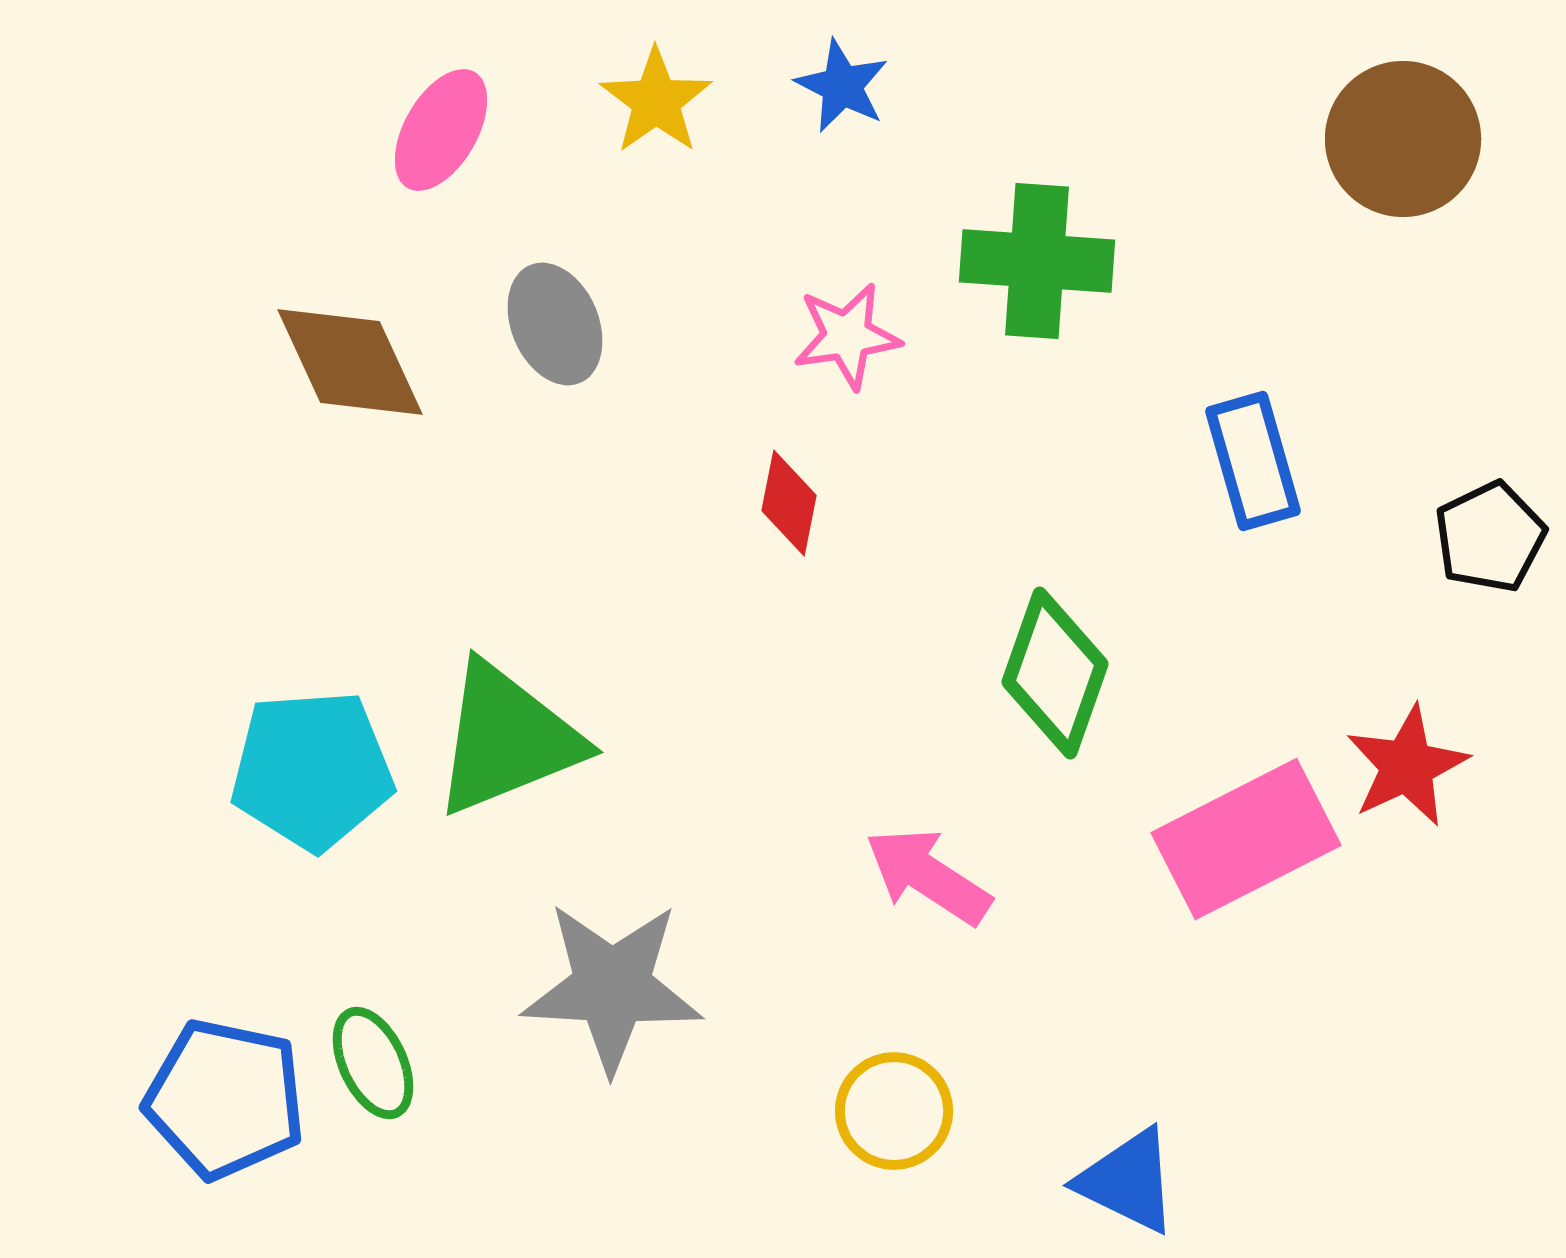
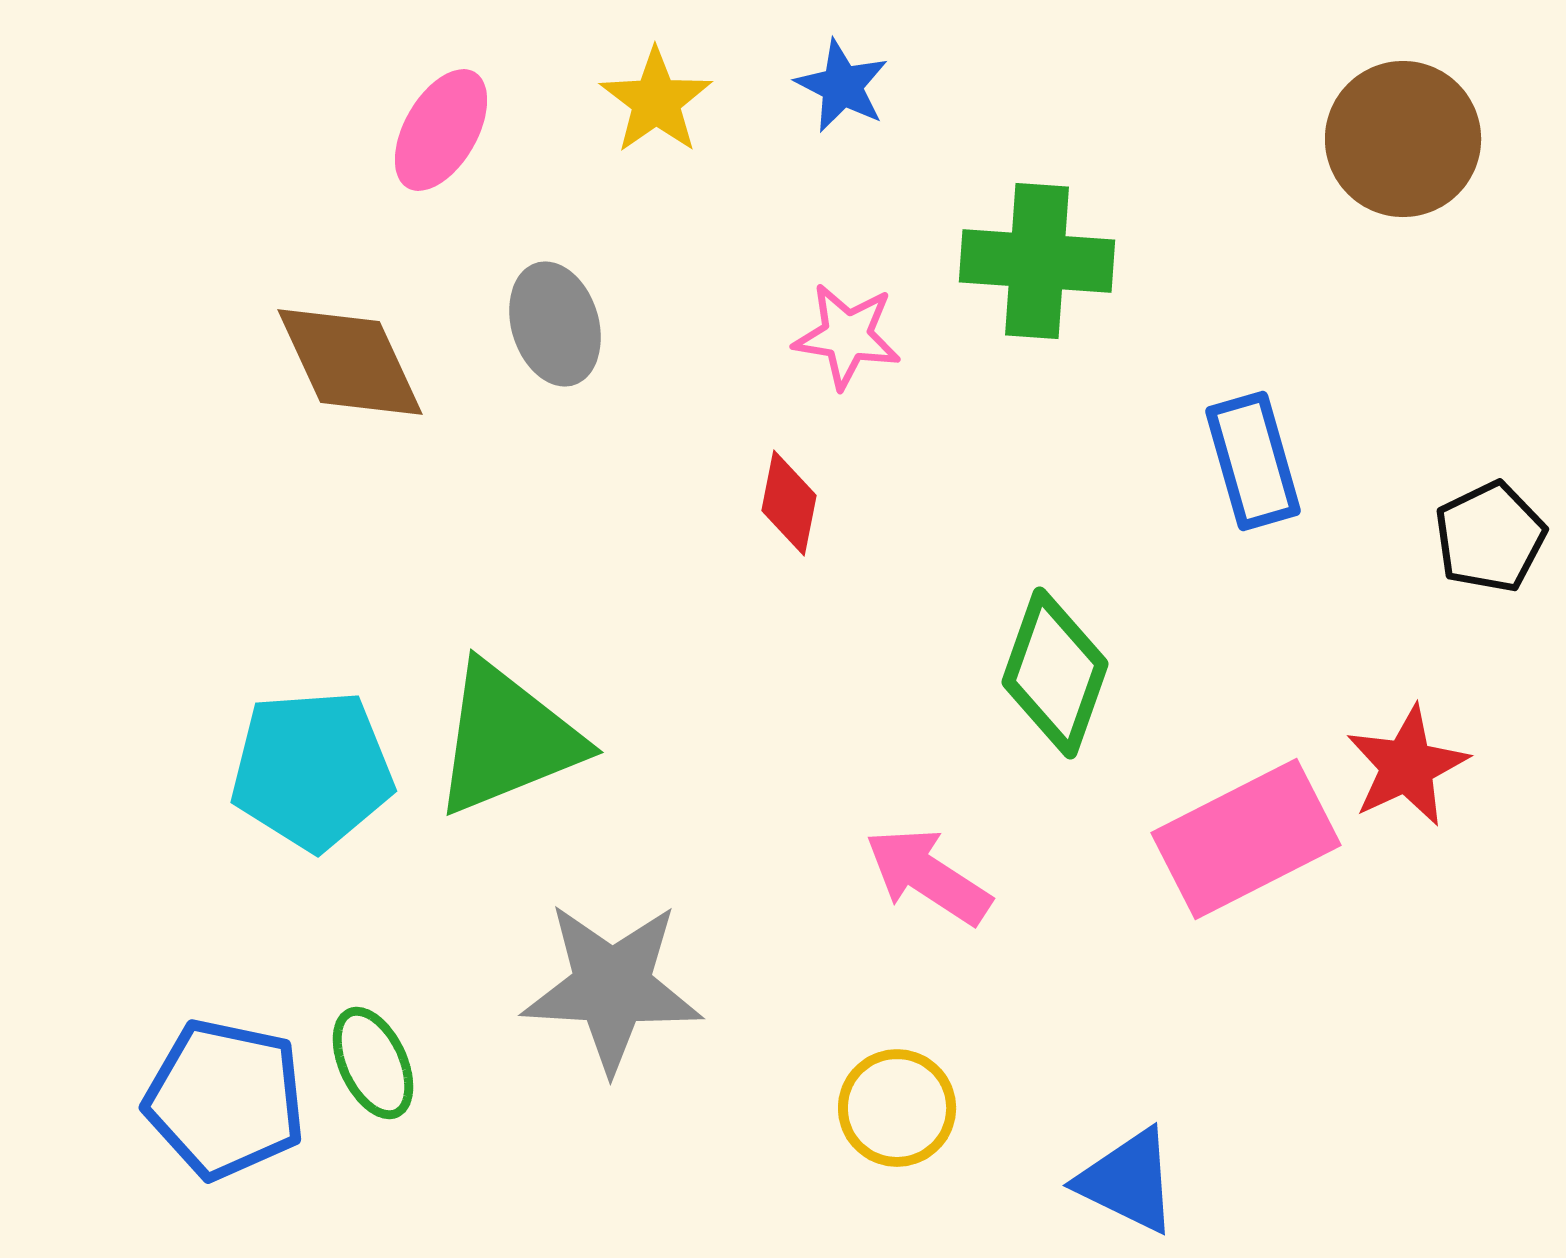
gray ellipse: rotated 6 degrees clockwise
pink star: rotated 17 degrees clockwise
yellow circle: moved 3 px right, 3 px up
